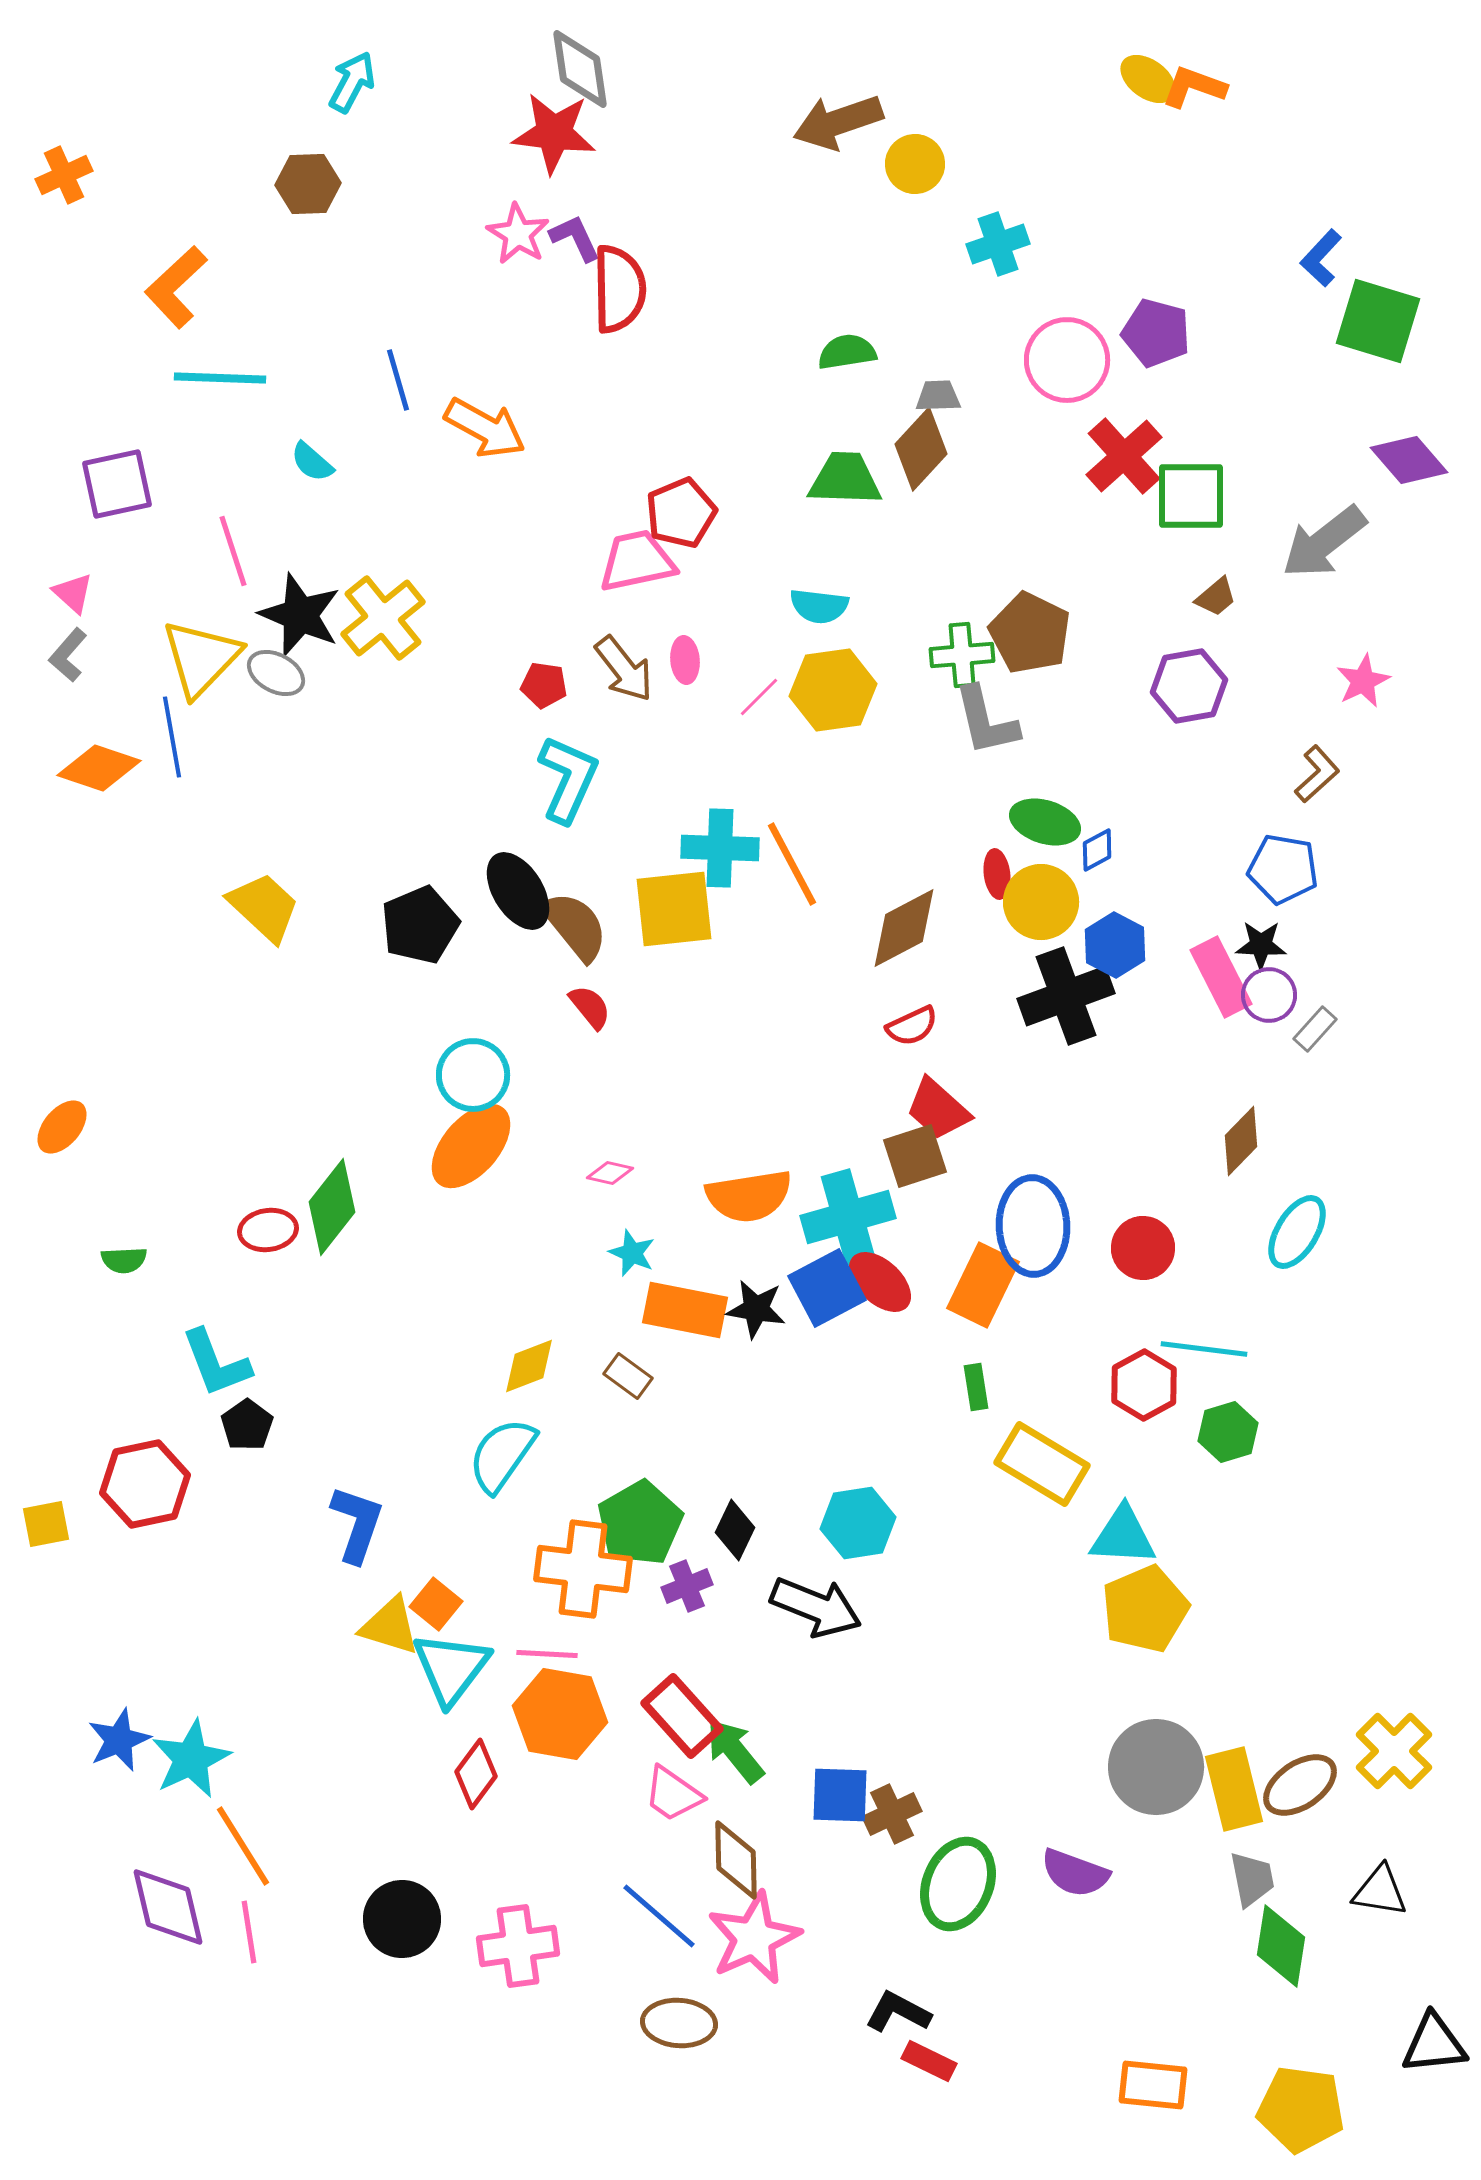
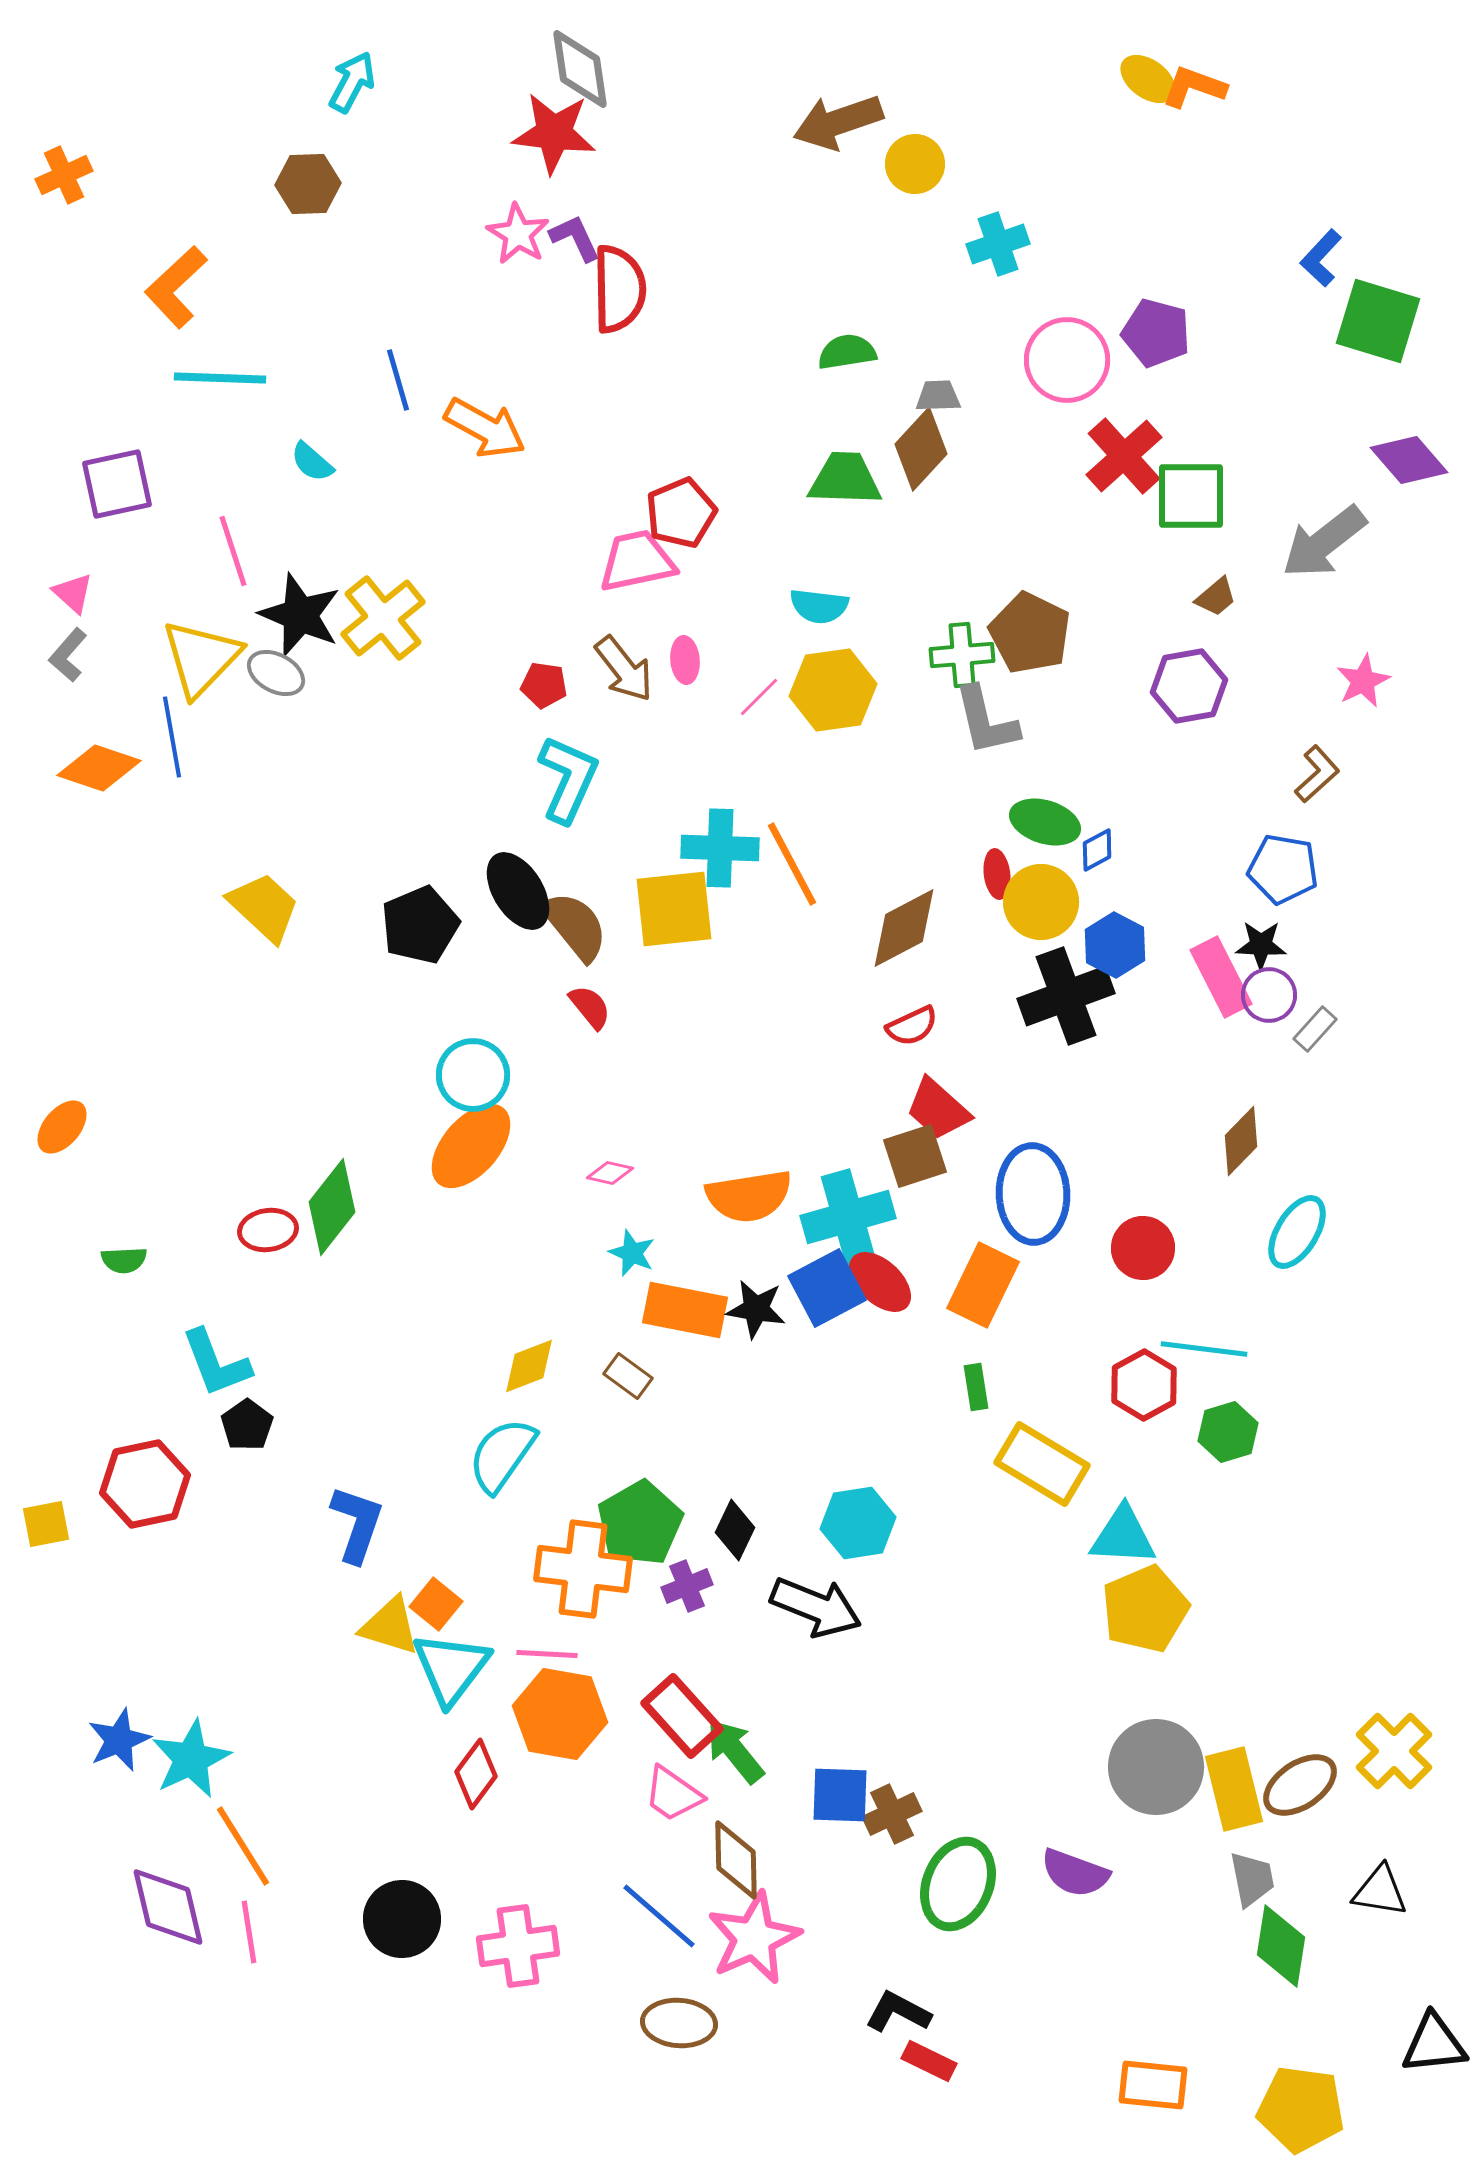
blue ellipse at (1033, 1226): moved 32 px up
